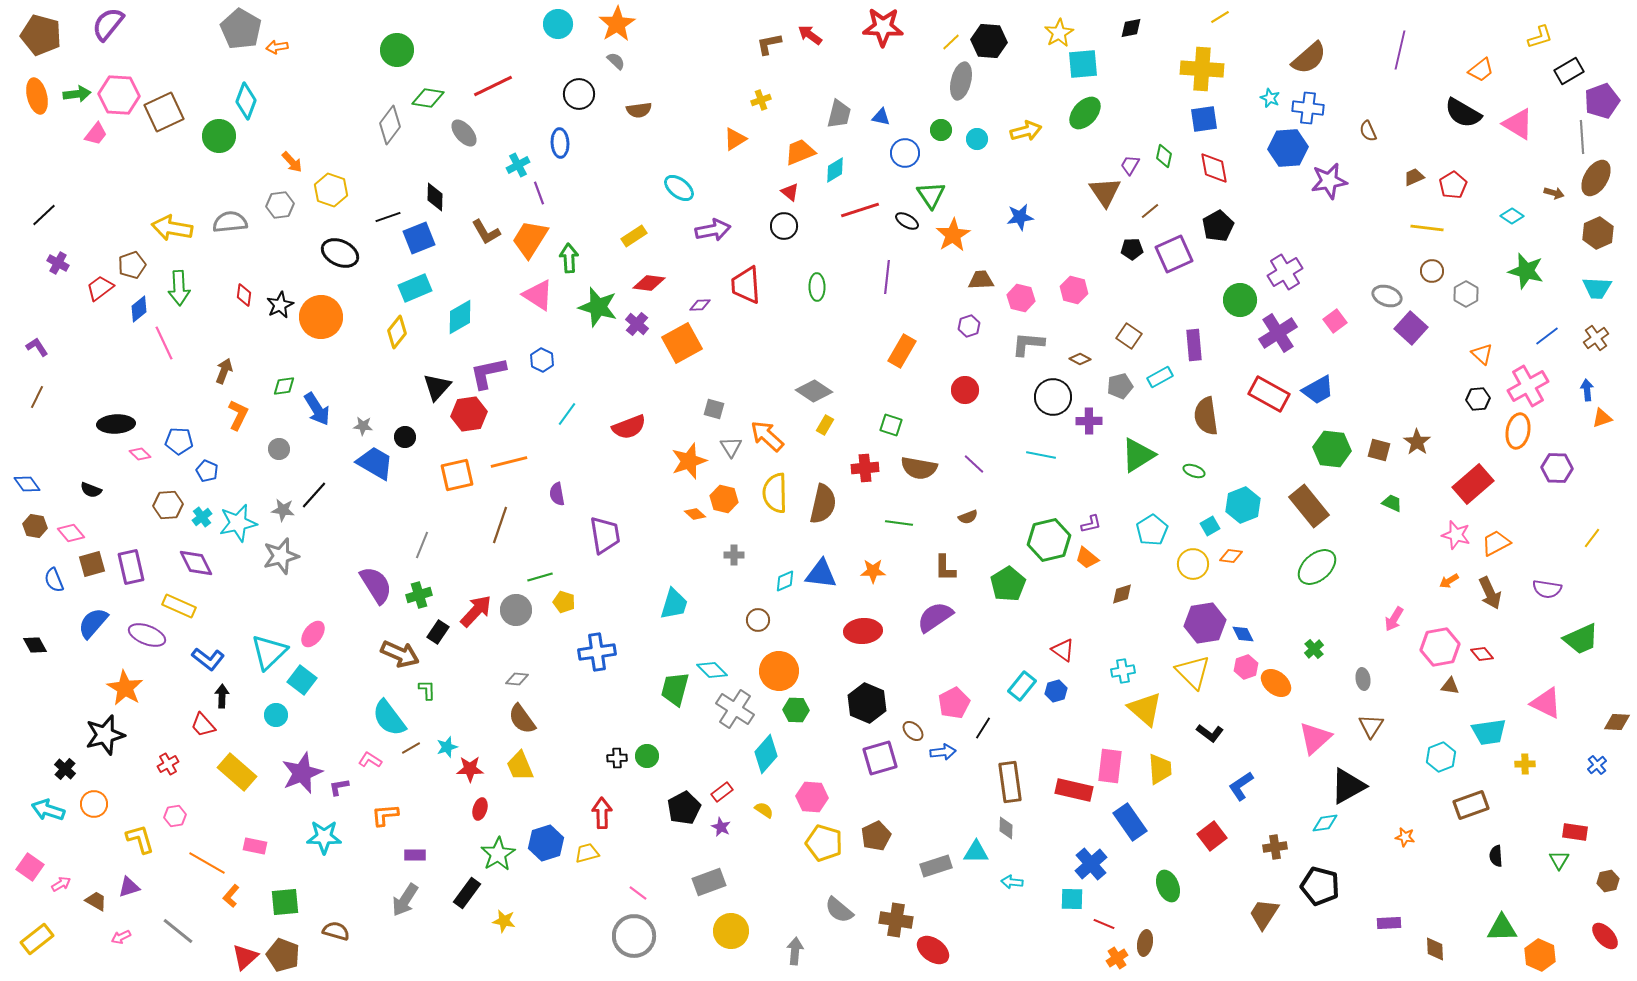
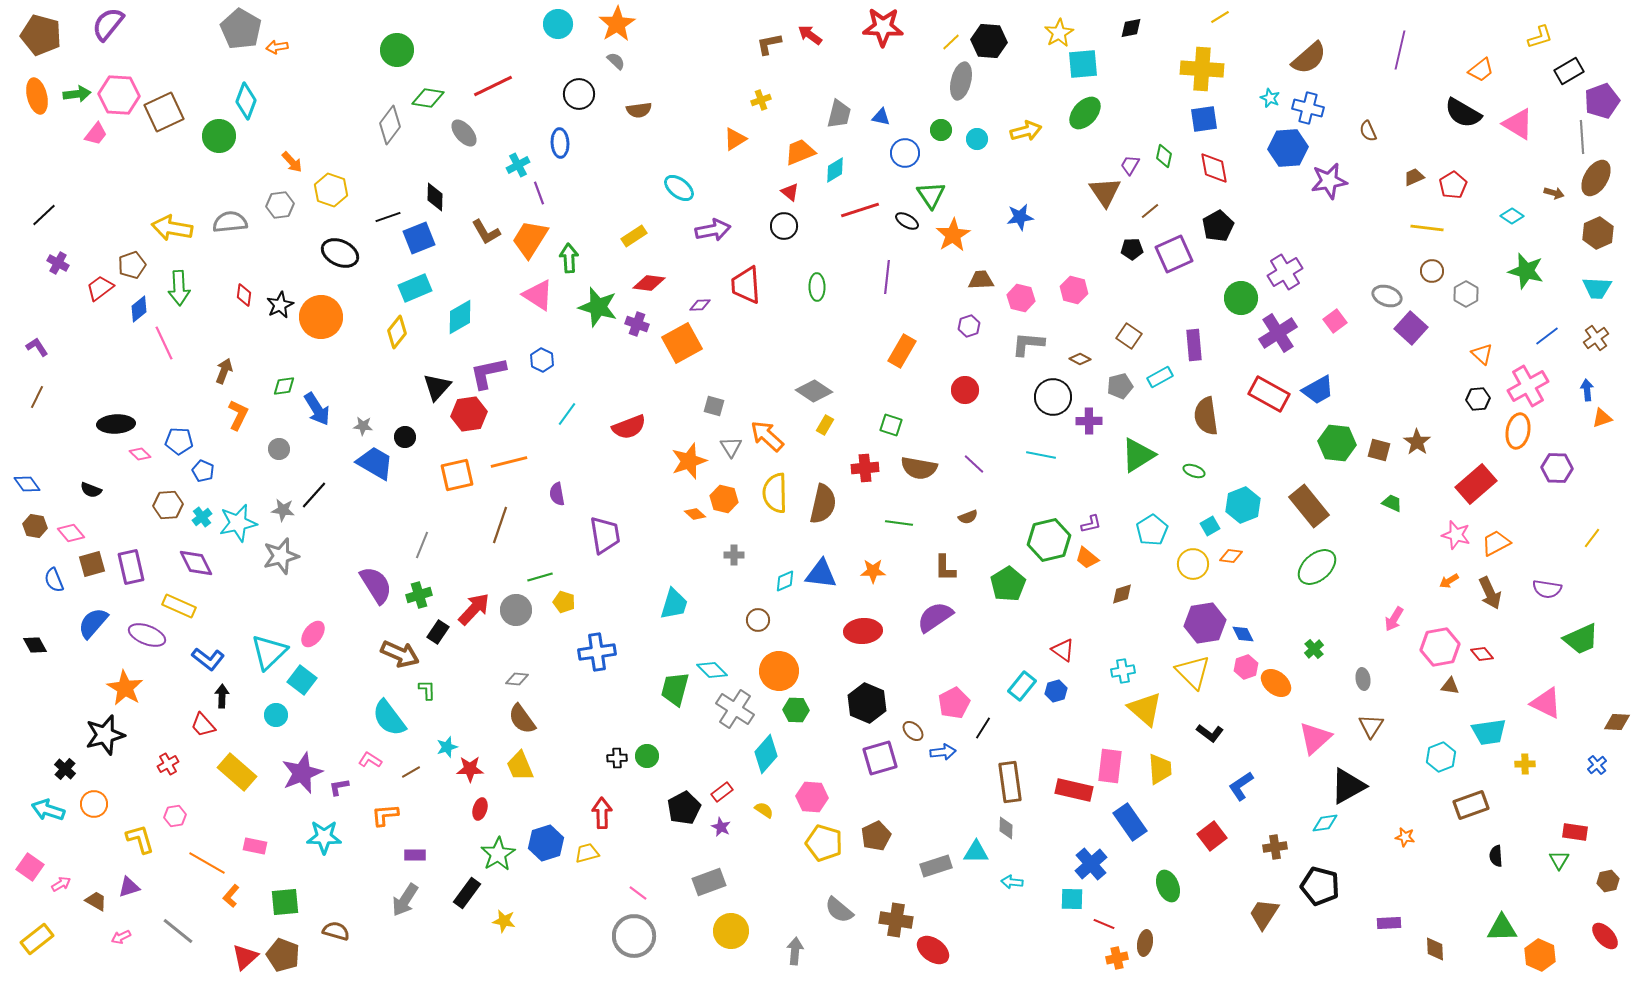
blue cross at (1308, 108): rotated 8 degrees clockwise
green circle at (1240, 300): moved 1 px right, 2 px up
purple cross at (637, 324): rotated 20 degrees counterclockwise
gray square at (714, 409): moved 3 px up
green hexagon at (1332, 449): moved 5 px right, 6 px up
blue pentagon at (207, 471): moved 4 px left
red rectangle at (1473, 484): moved 3 px right
red arrow at (476, 611): moved 2 px left, 2 px up
brown line at (411, 748): moved 24 px down
orange cross at (1117, 958): rotated 20 degrees clockwise
